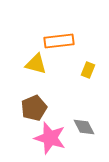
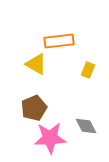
yellow triangle: rotated 15 degrees clockwise
gray diamond: moved 2 px right, 1 px up
pink star: rotated 20 degrees counterclockwise
